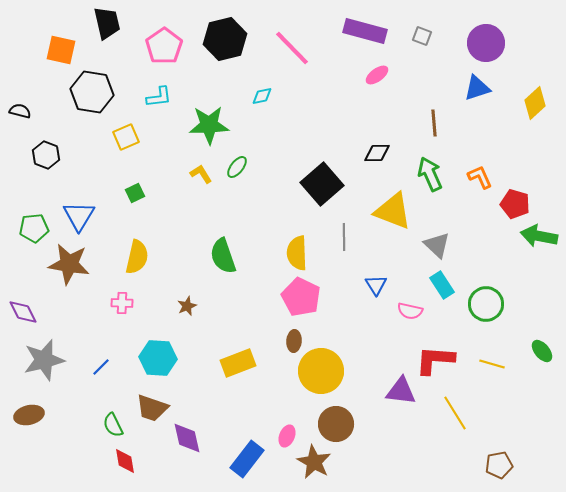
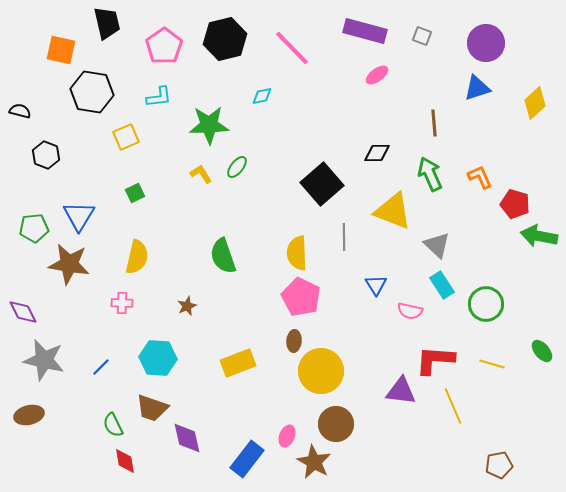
gray star at (44, 360): rotated 27 degrees clockwise
yellow line at (455, 413): moved 2 px left, 7 px up; rotated 9 degrees clockwise
